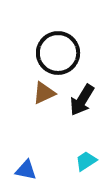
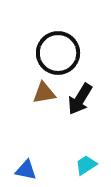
brown triangle: rotated 15 degrees clockwise
black arrow: moved 2 px left, 1 px up
cyan trapezoid: moved 4 px down
